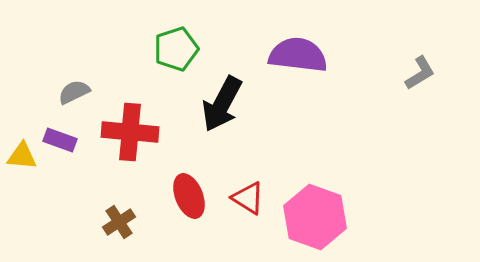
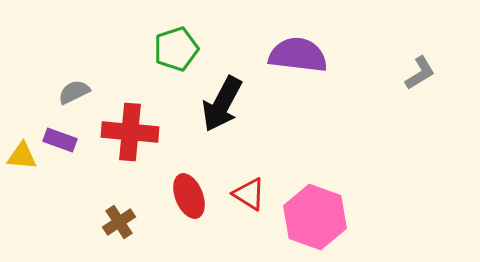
red triangle: moved 1 px right, 4 px up
